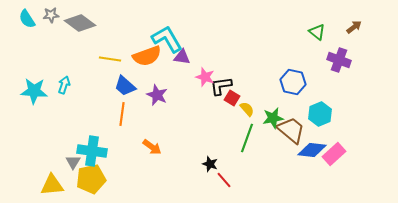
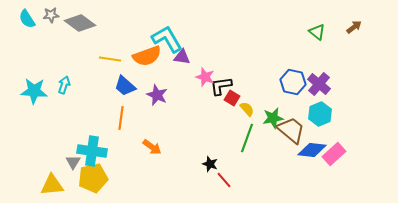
purple cross: moved 20 px left, 24 px down; rotated 20 degrees clockwise
orange line: moved 1 px left, 4 px down
yellow pentagon: moved 2 px right, 1 px up
